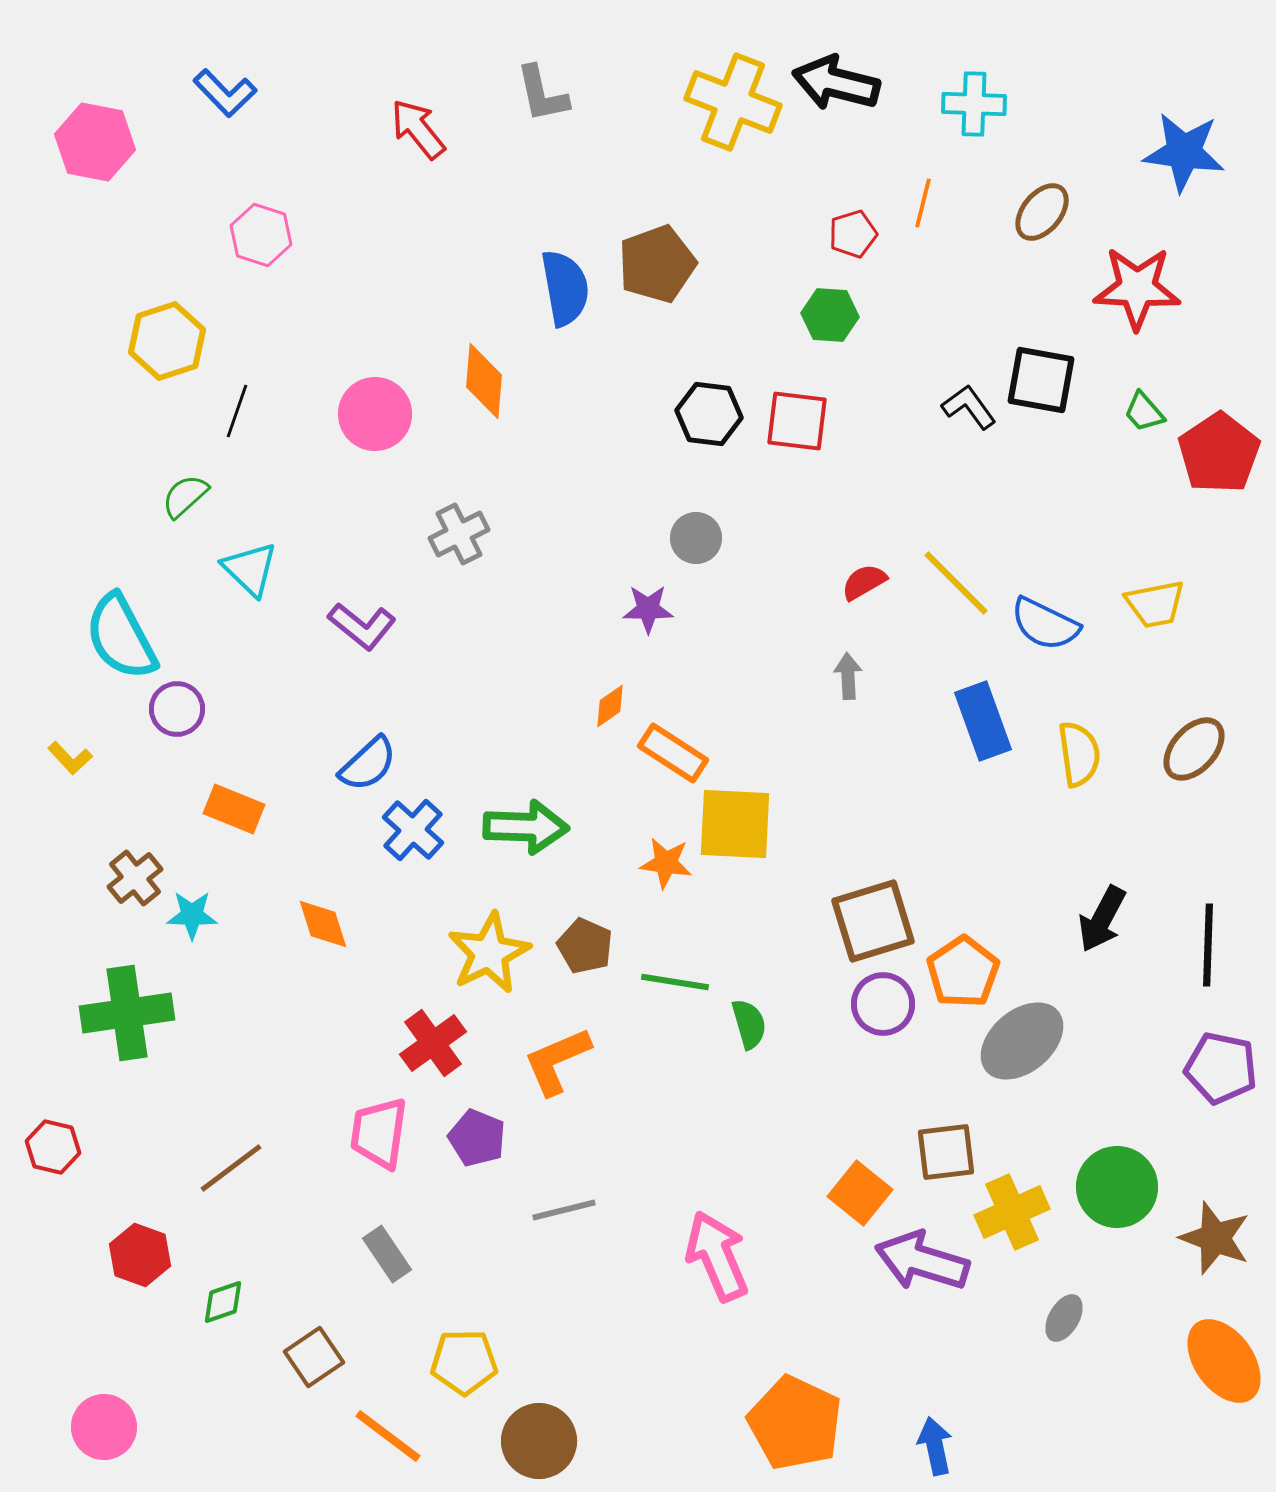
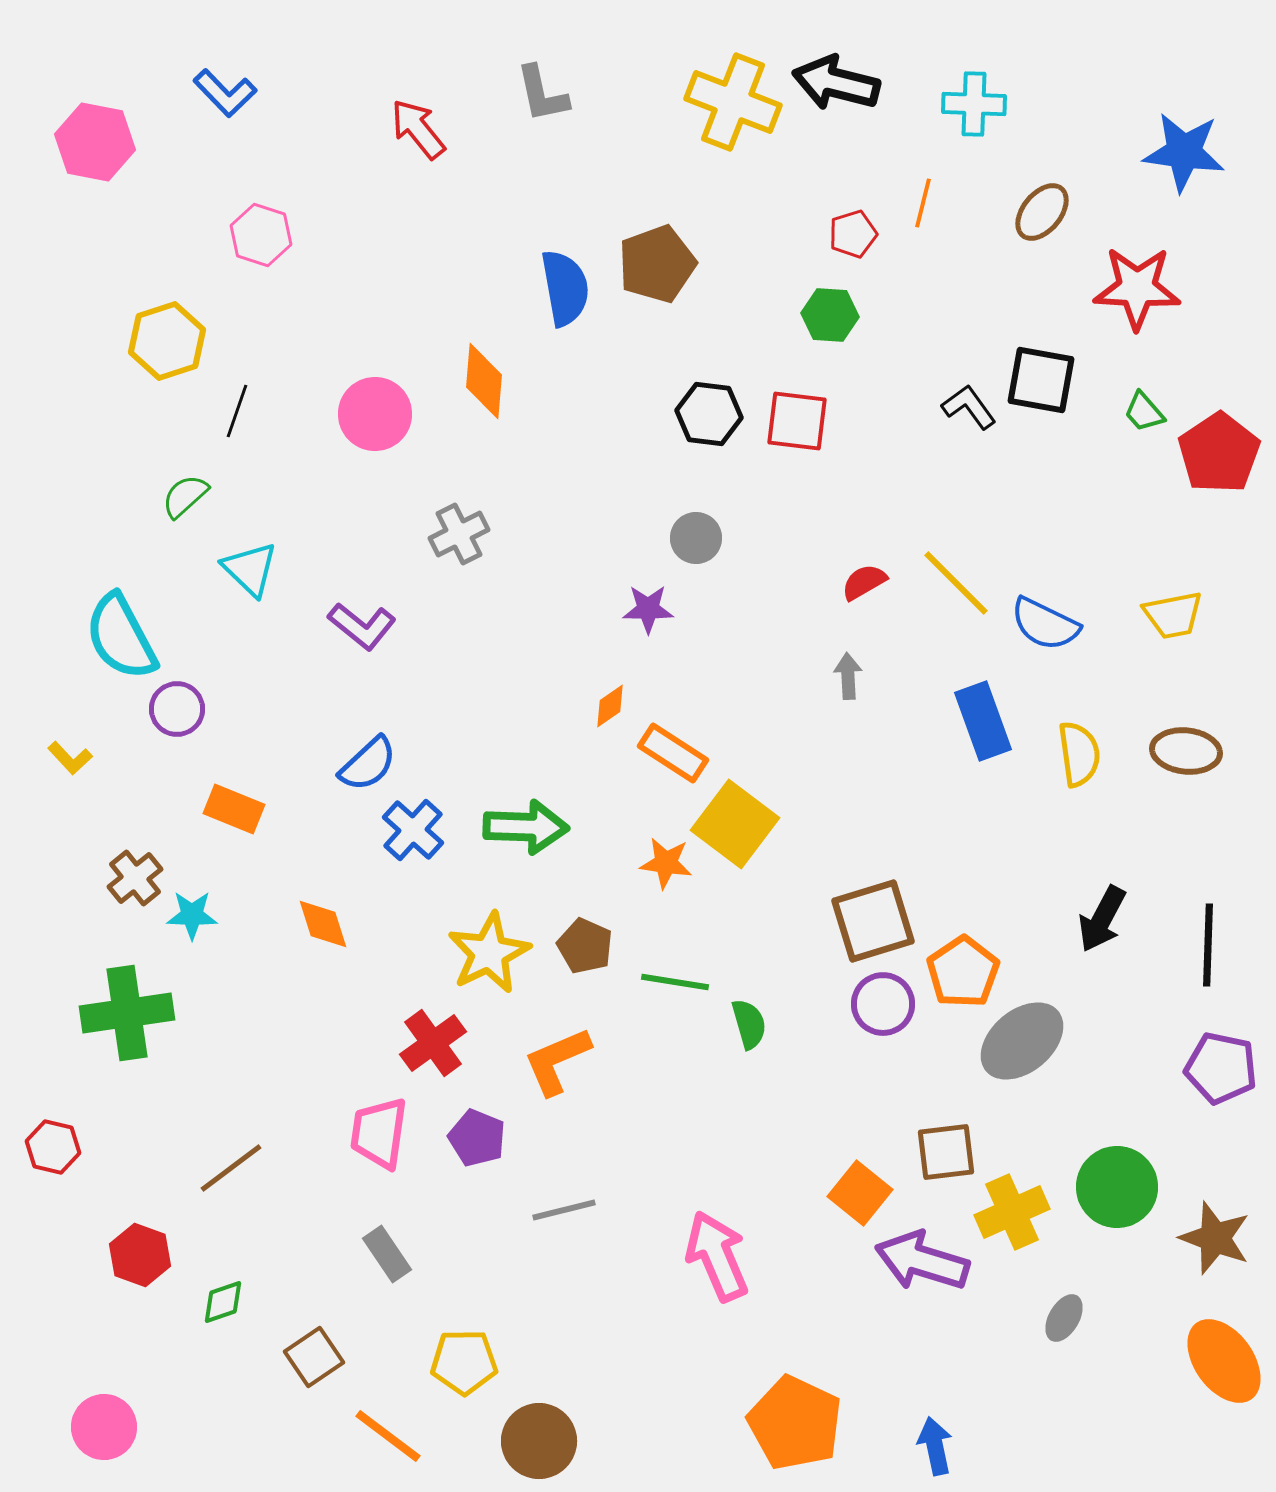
yellow trapezoid at (1155, 604): moved 18 px right, 11 px down
brown ellipse at (1194, 749): moved 8 px left, 2 px down; rotated 54 degrees clockwise
yellow square at (735, 824): rotated 34 degrees clockwise
